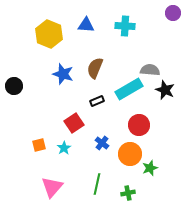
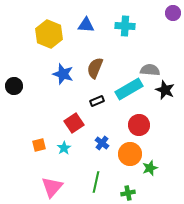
green line: moved 1 px left, 2 px up
